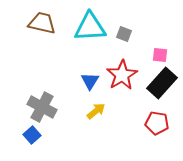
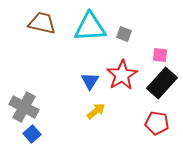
gray cross: moved 18 px left
blue square: moved 1 px up
